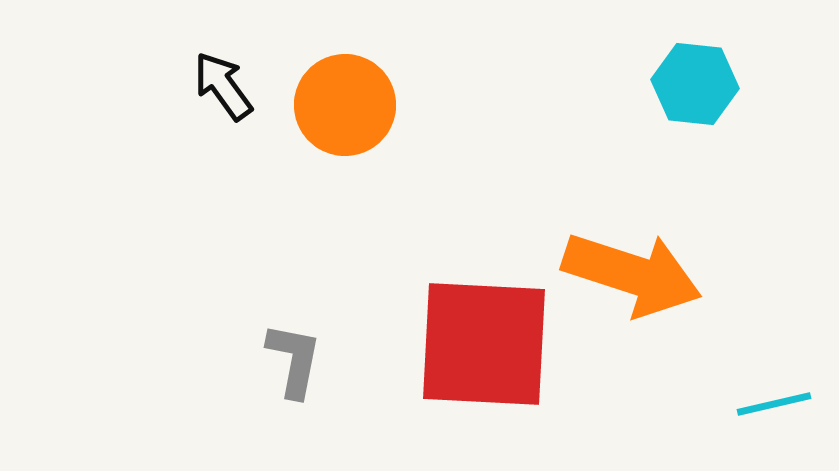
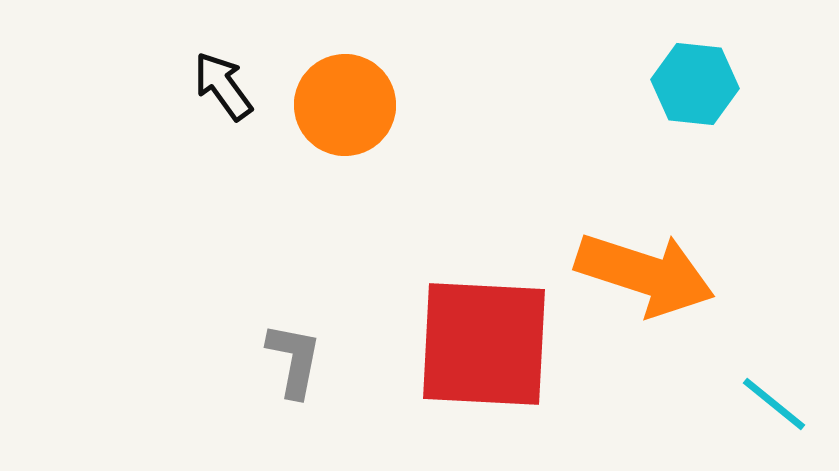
orange arrow: moved 13 px right
cyan line: rotated 52 degrees clockwise
